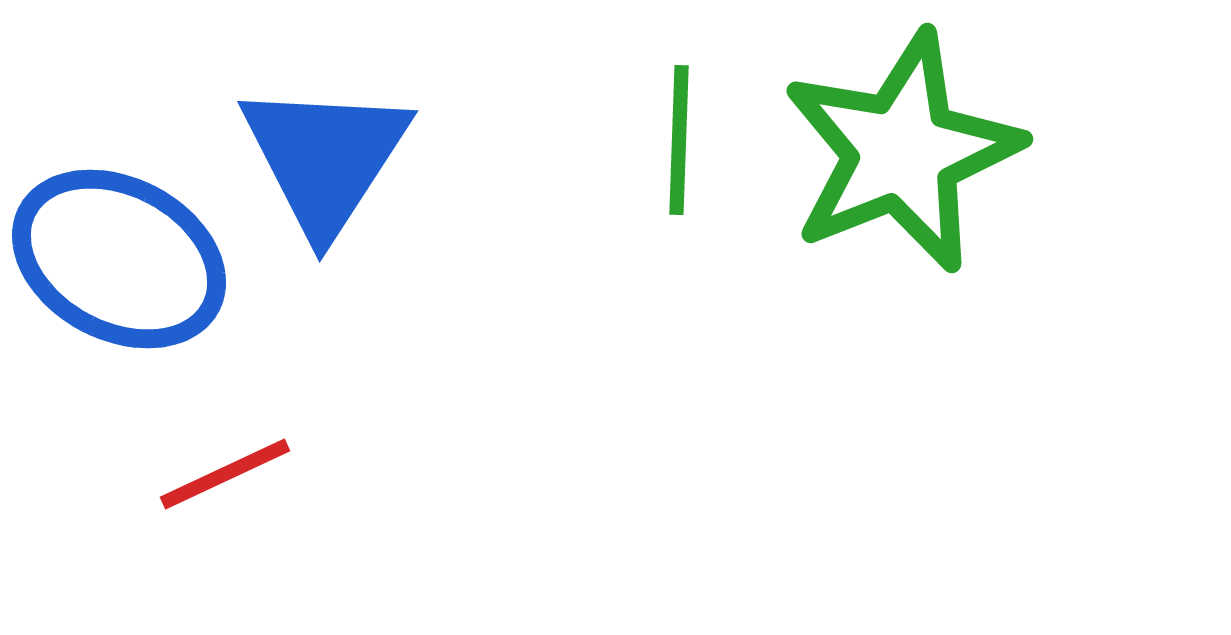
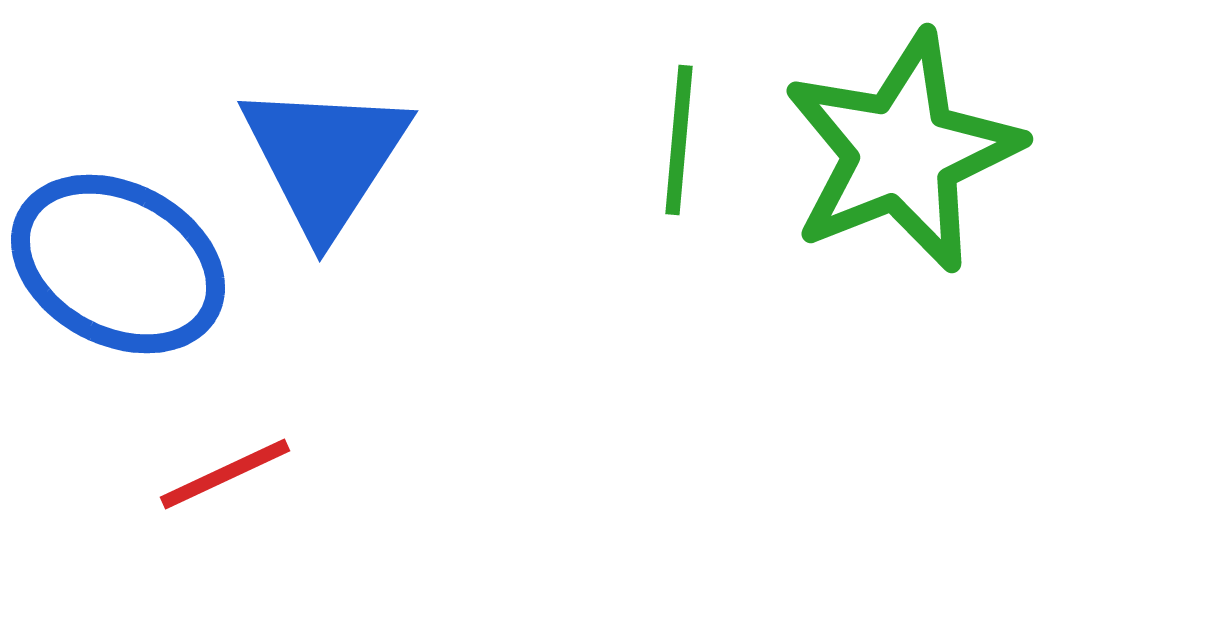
green line: rotated 3 degrees clockwise
blue ellipse: moved 1 px left, 5 px down
